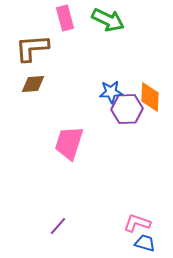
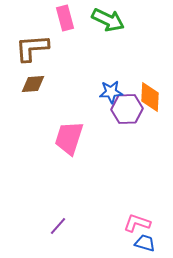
pink trapezoid: moved 5 px up
